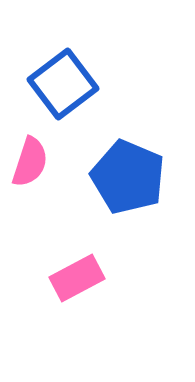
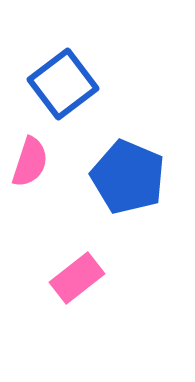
pink rectangle: rotated 10 degrees counterclockwise
